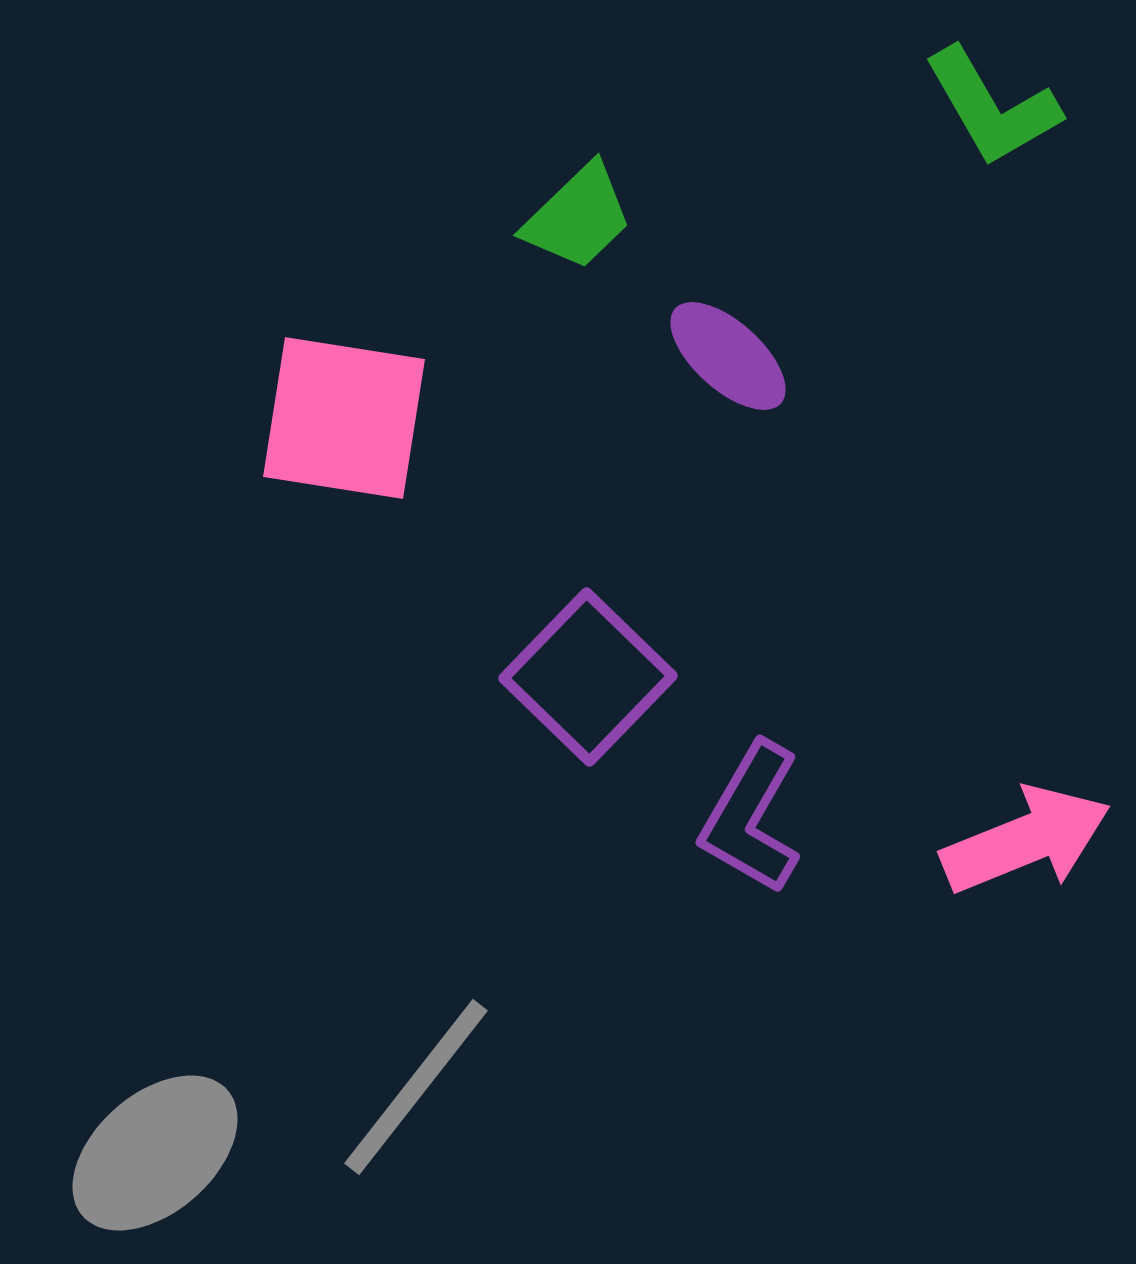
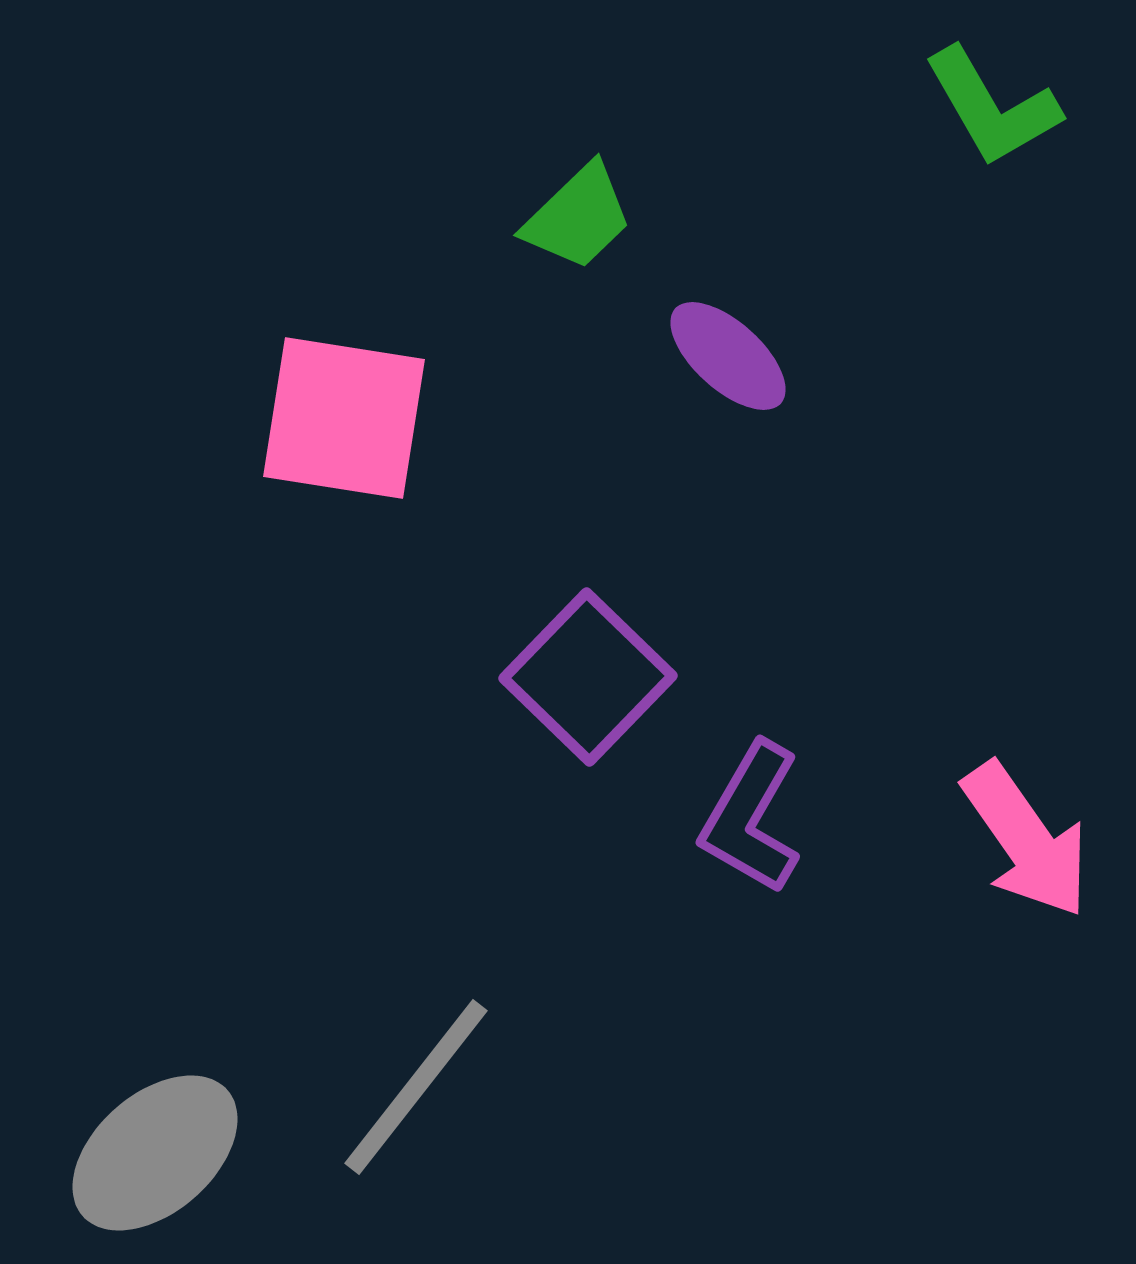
pink arrow: rotated 77 degrees clockwise
